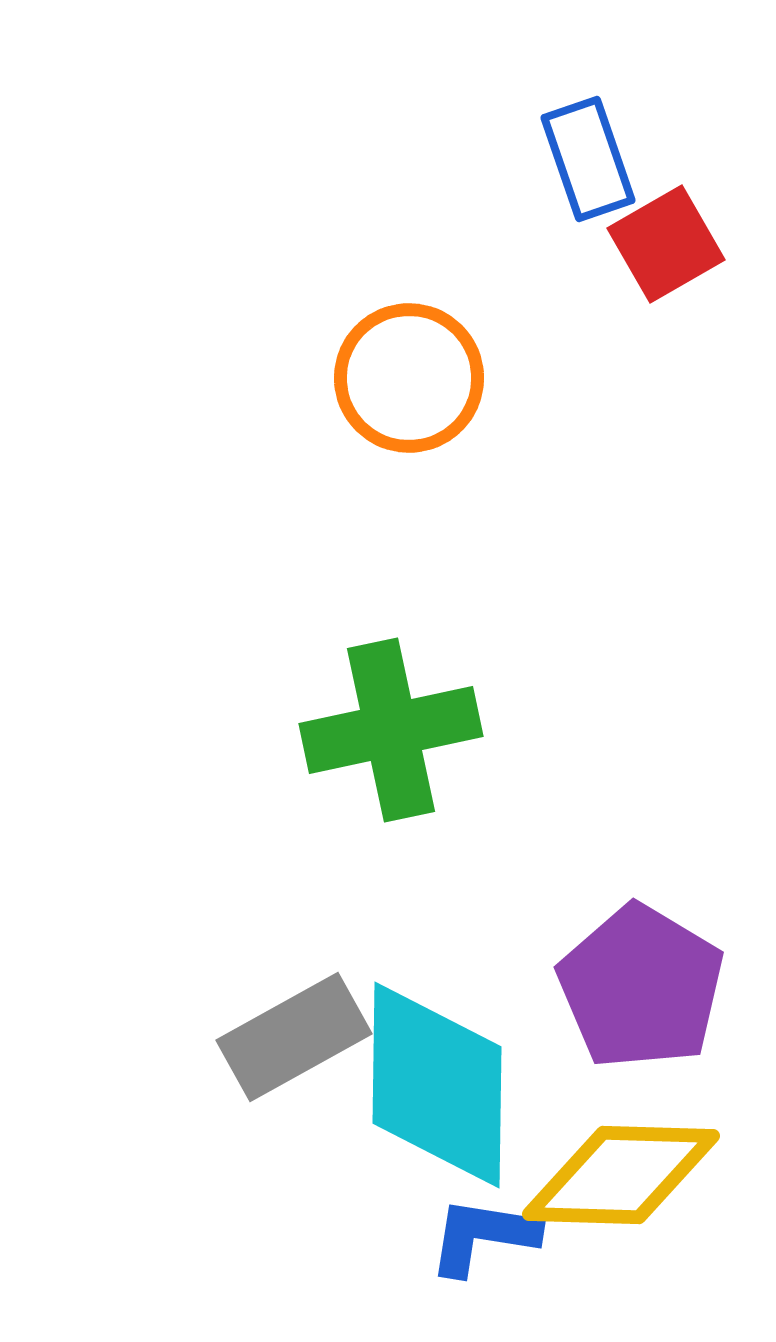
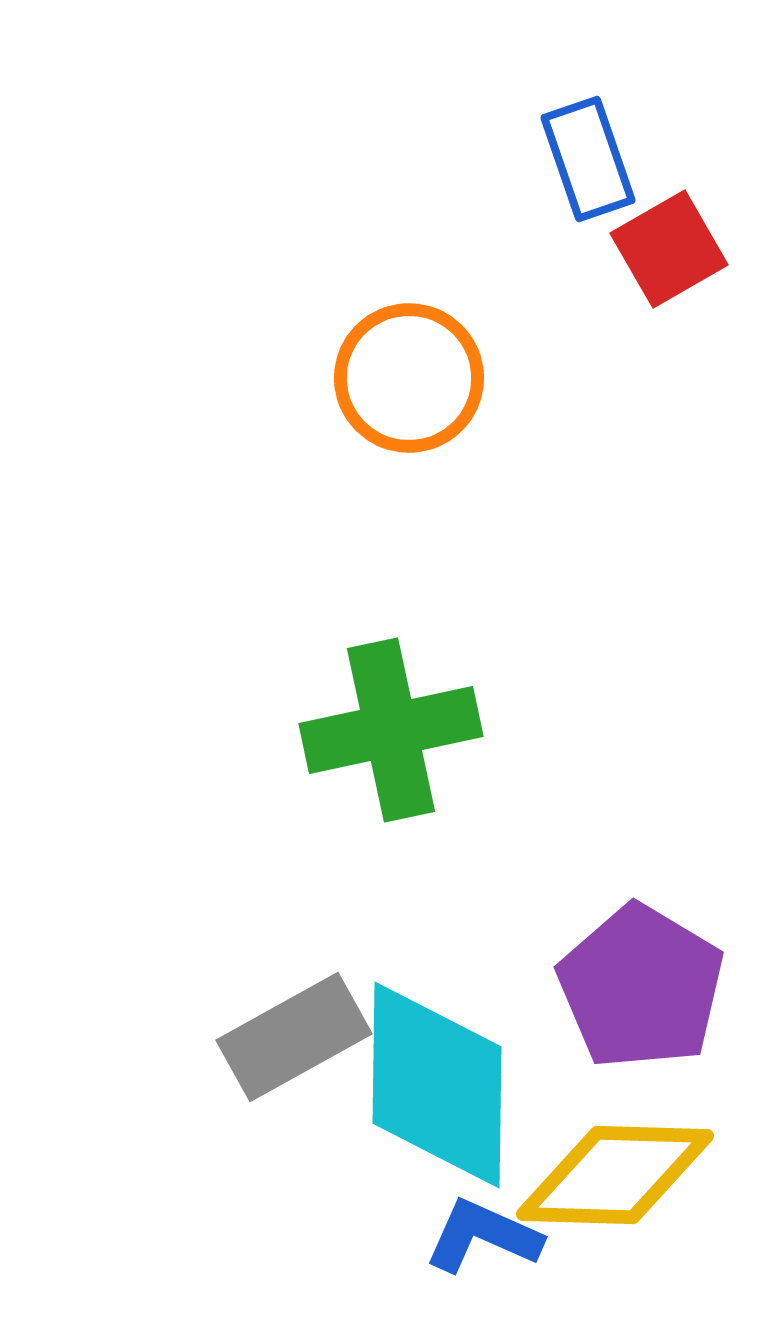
red square: moved 3 px right, 5 px down
yellow diamond: moved 6 px left
blue L-shape: rotated 15 degrees clockwise
